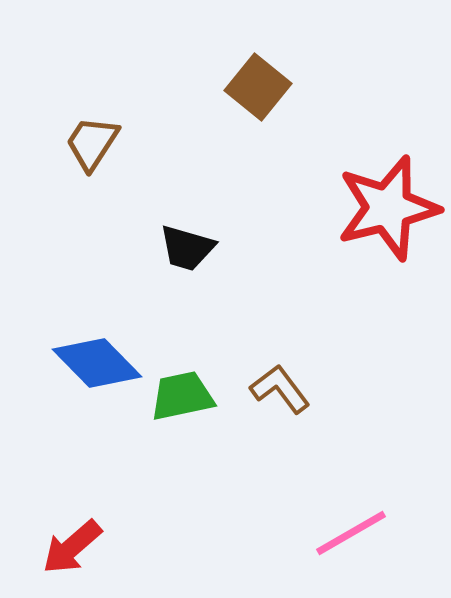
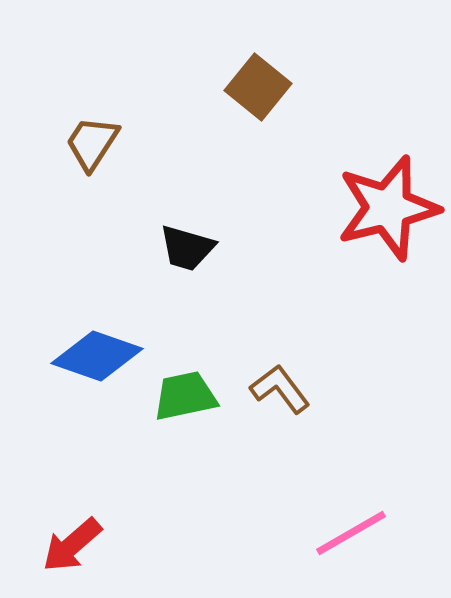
blue diamond: moved 7 px up; rotated 26 degrees counterclockwise
green trapezoid: moved 3 px right
red arrow: moved 2 px up
